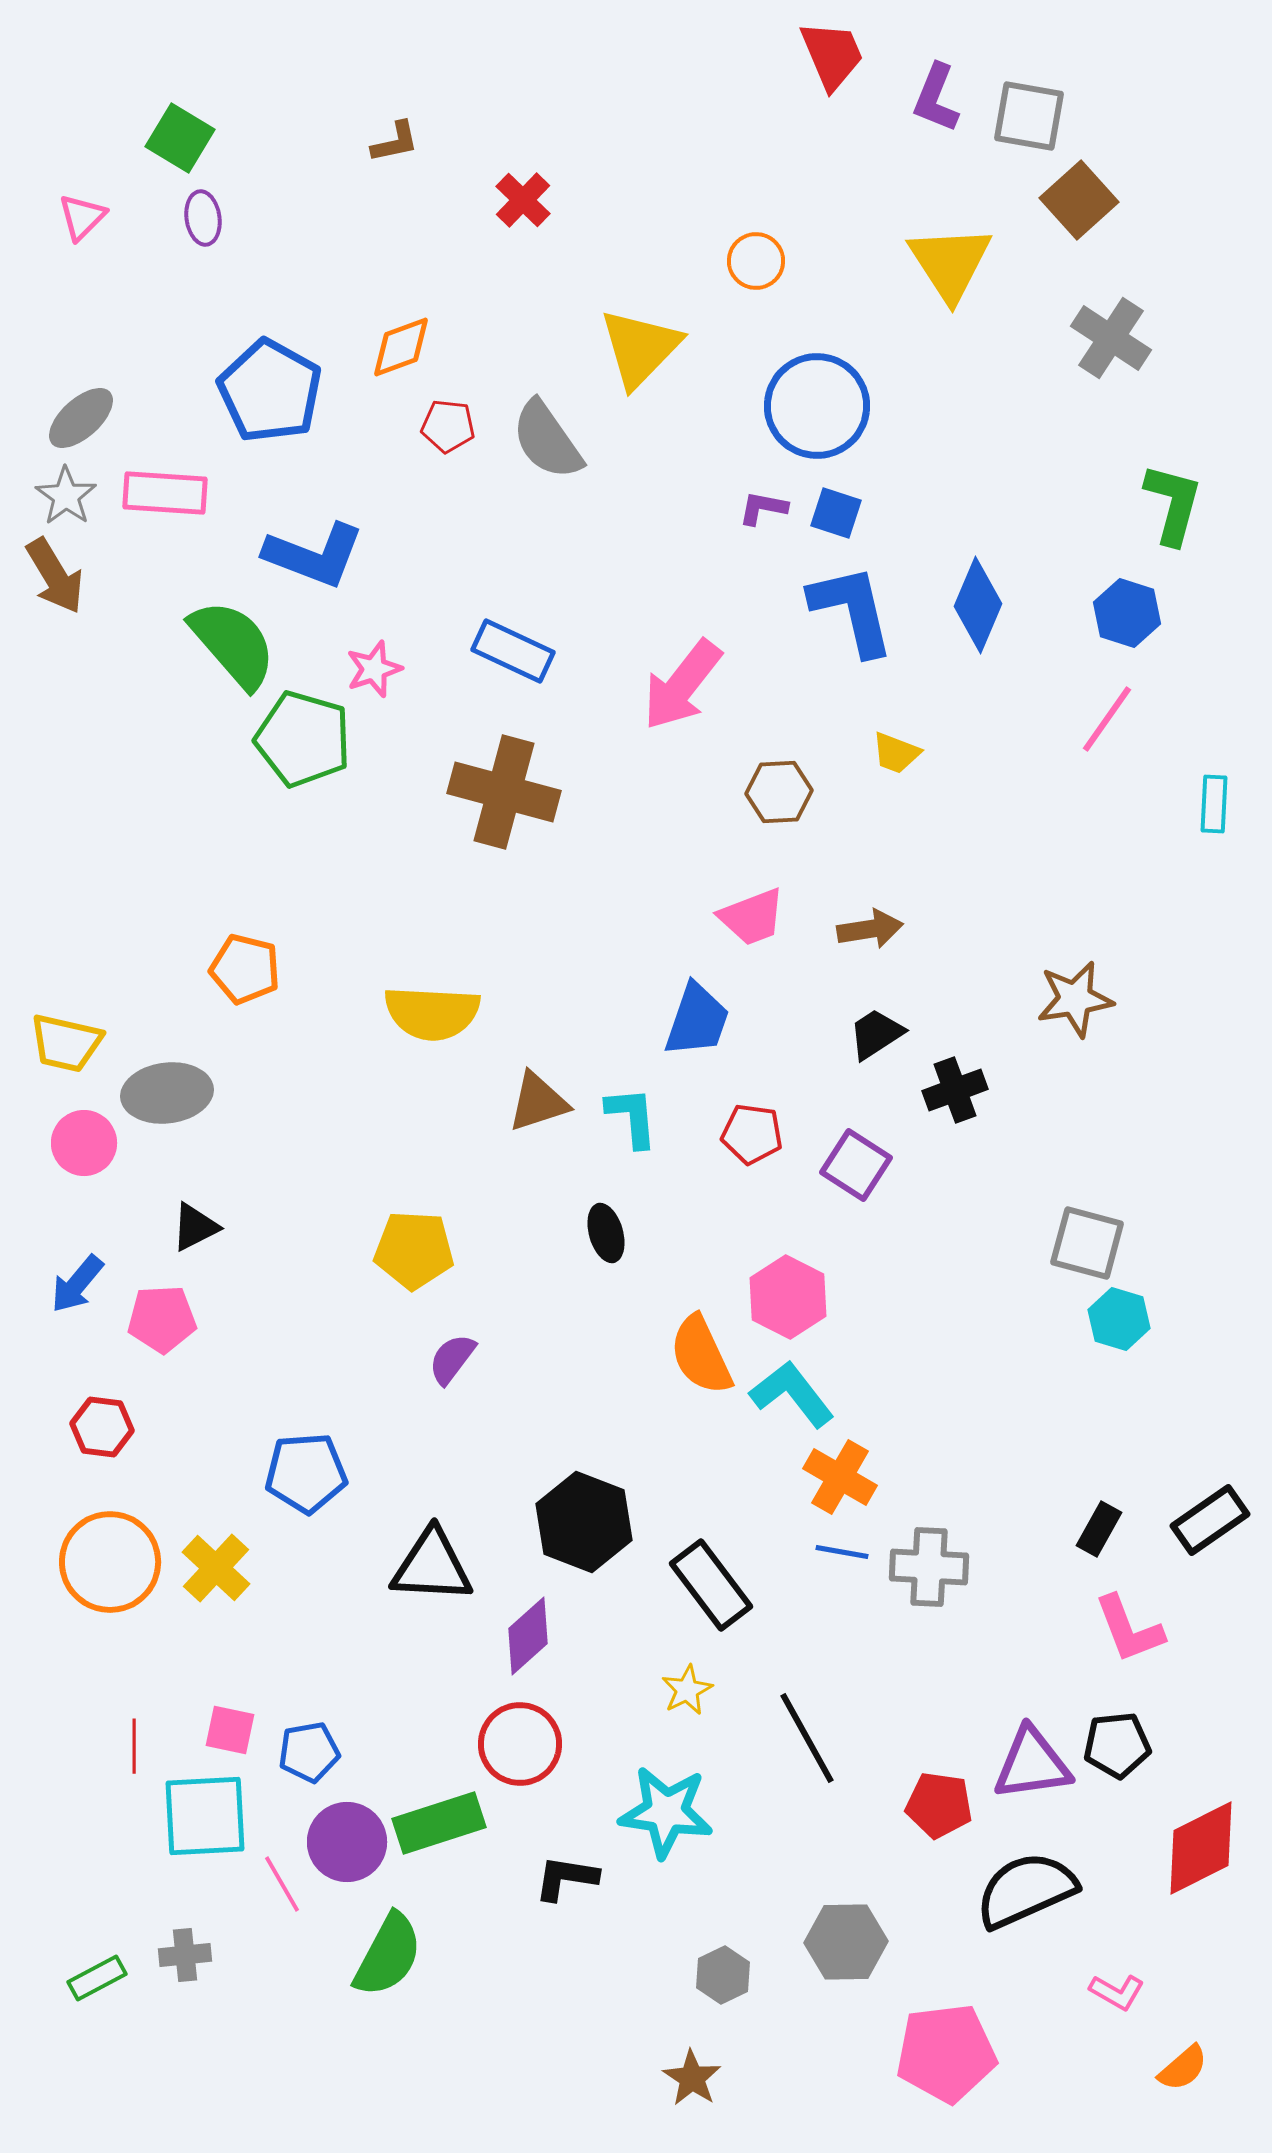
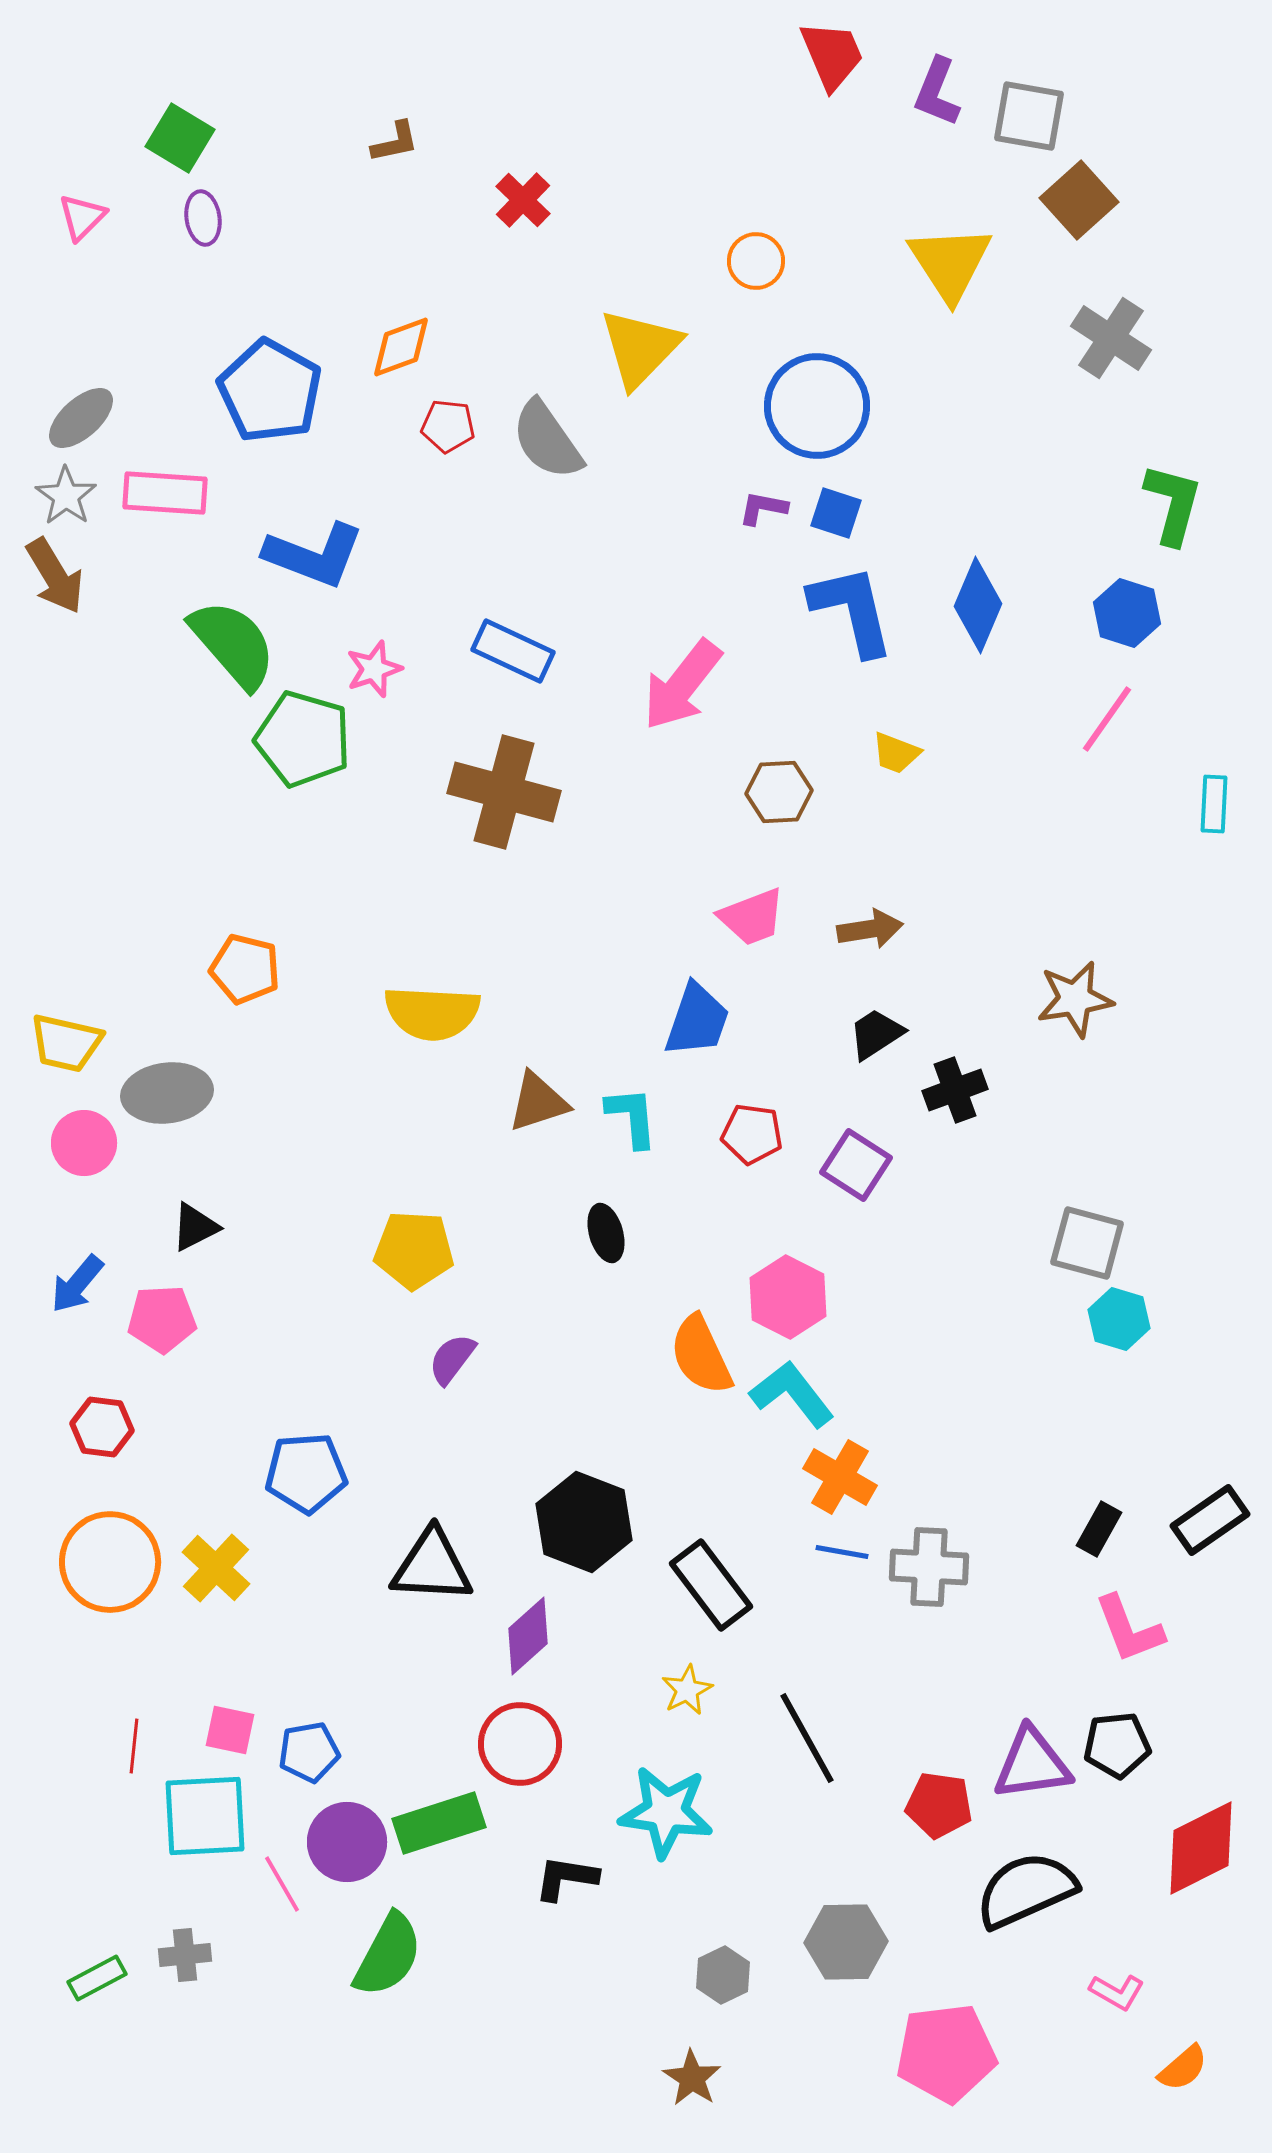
purple L-shape at (936, 98): moved 1 px right, 6 px up
red line at (134, 1746): rotated 6 degrees clockwise
